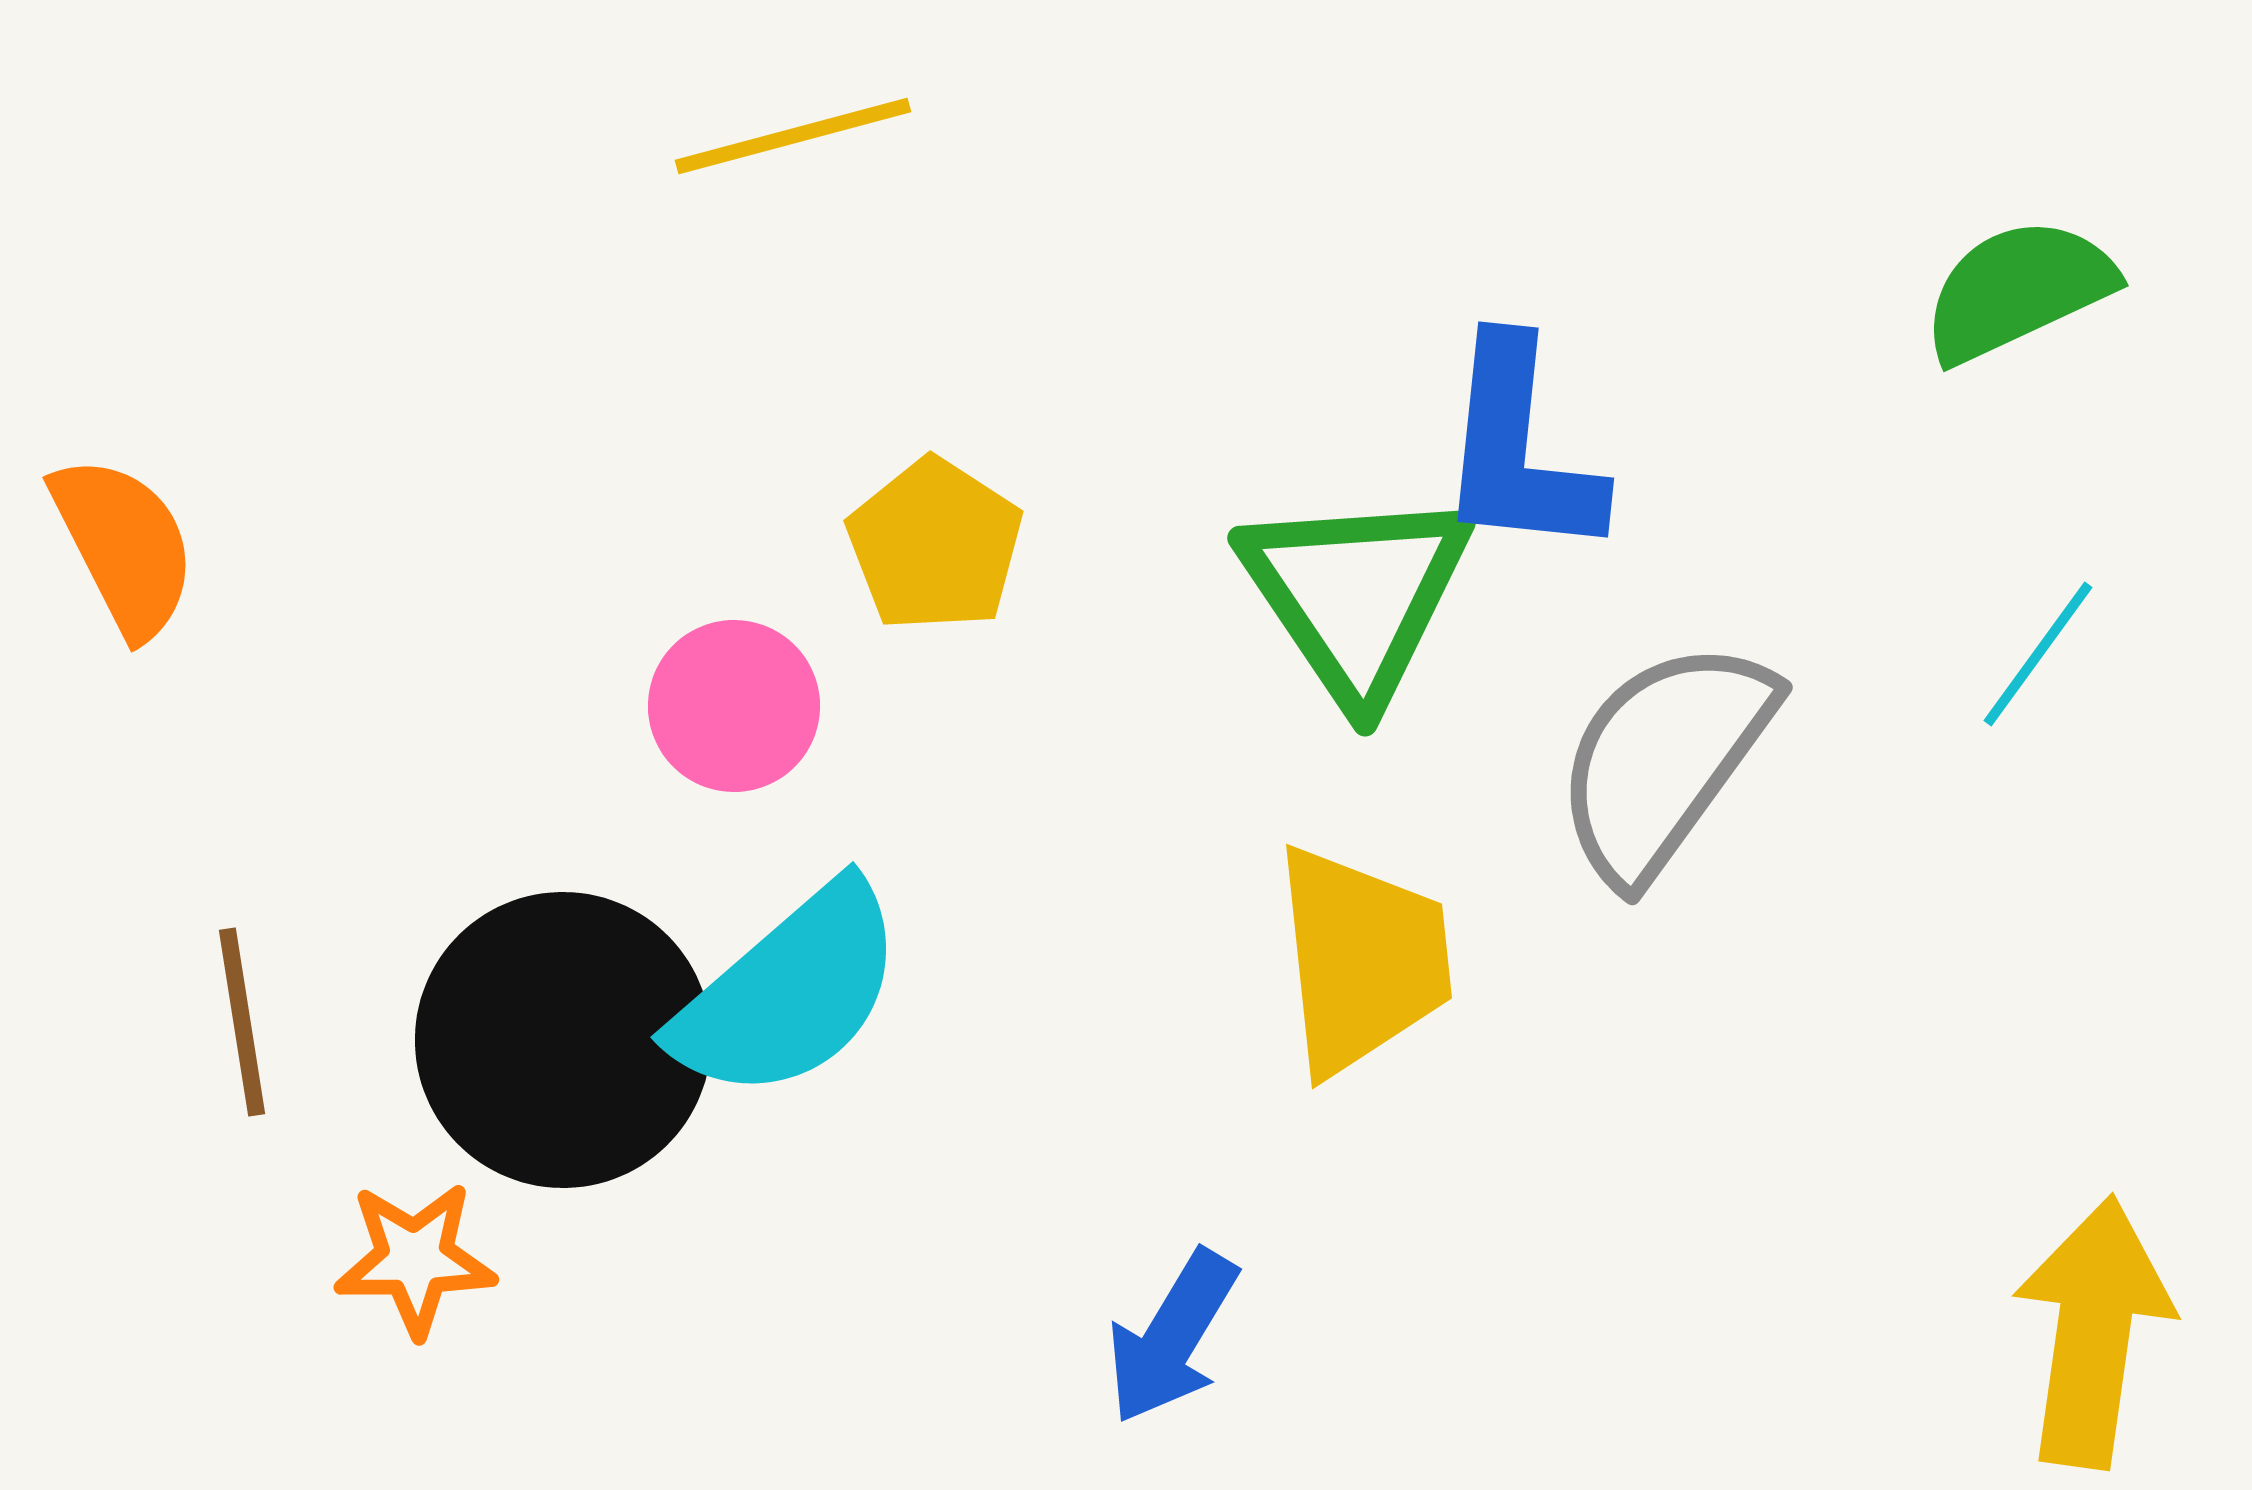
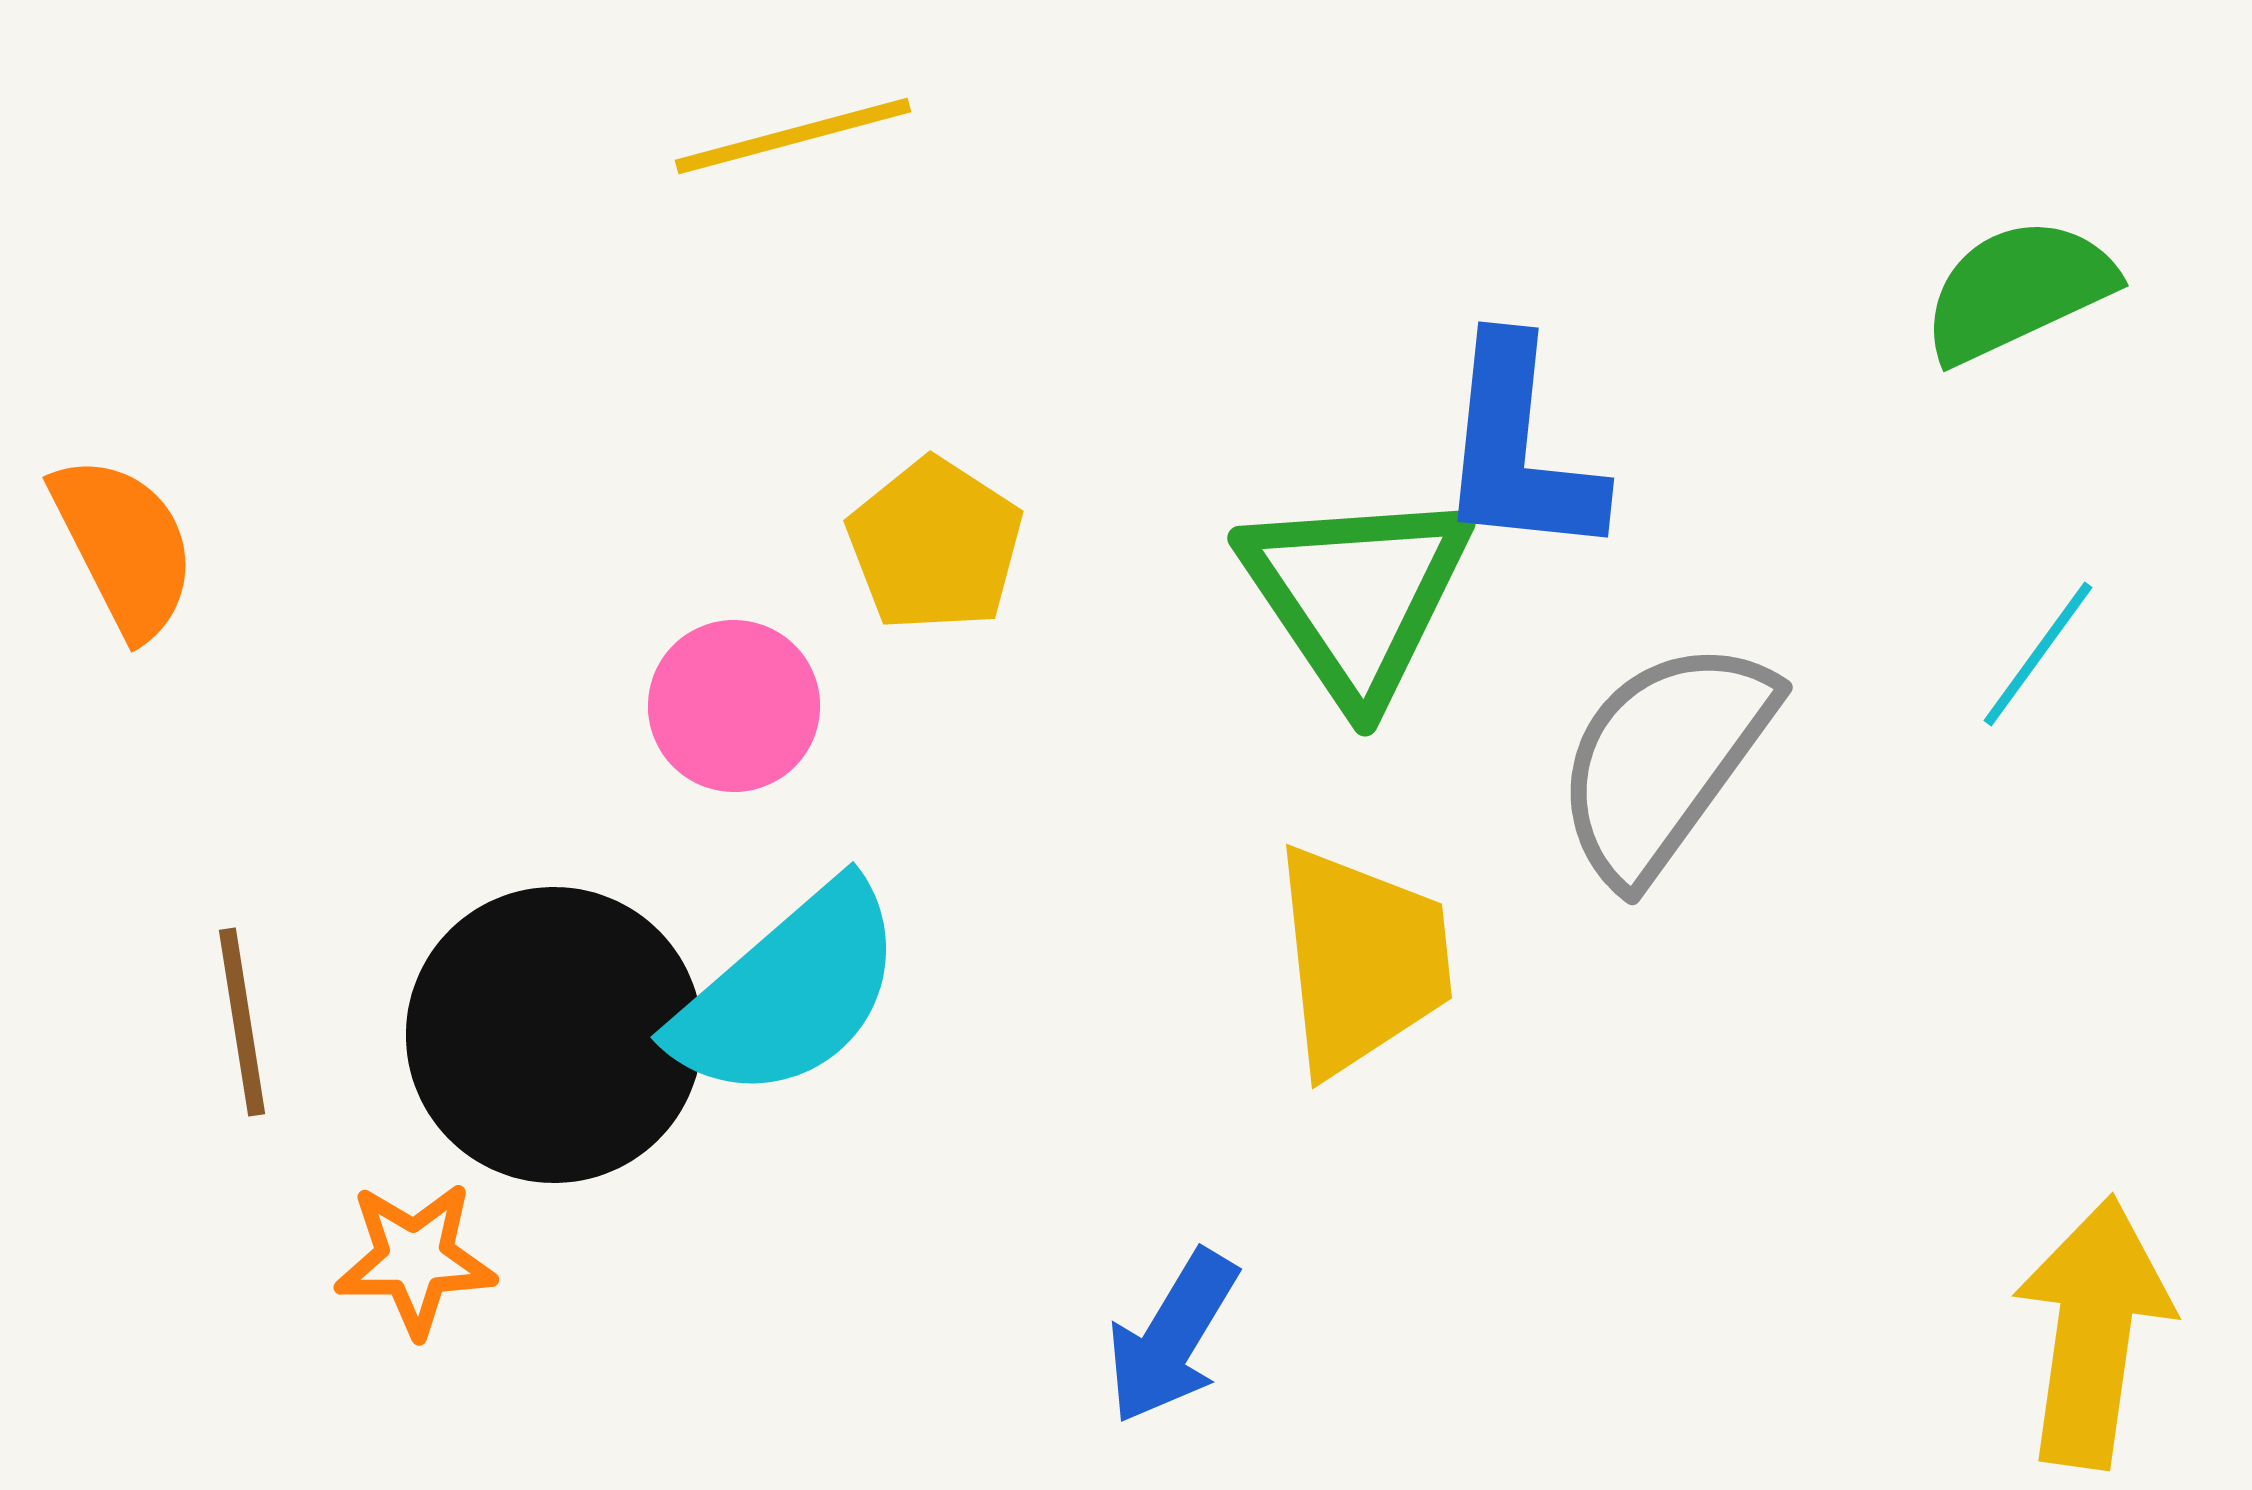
black circle: moved 9 px left, 5 px up
